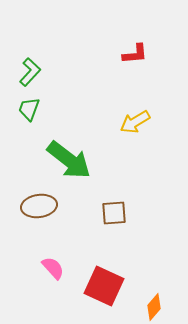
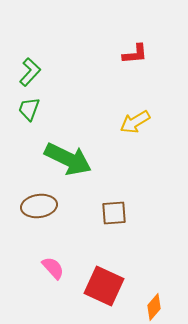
green arrow: moved 1 px left, 1 px up; rotated 12 degrees counterclockwise
